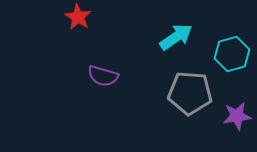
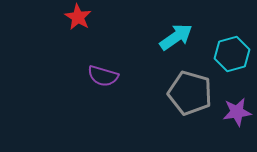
gray pentagon: rotated 12 degrees clockwise
purple star: moved 4 px up
